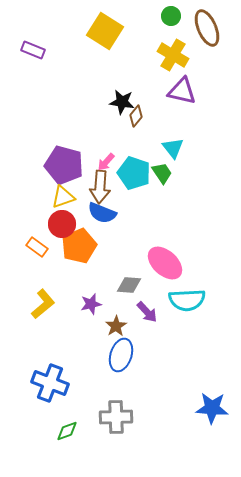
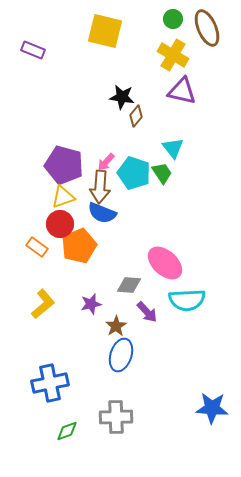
green circle: moved 2 px right, 3 px down
yellow square: rotated 18 degrees counterclockwise
black star: moved 5 px up
red circle: moved 2 px left
blue cross: rotated 33 degrees counterclockwise
